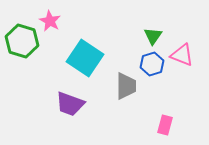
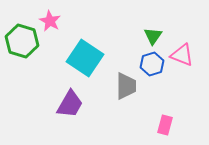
purple trapezoid: rotated 80 degrees counterclockwise
